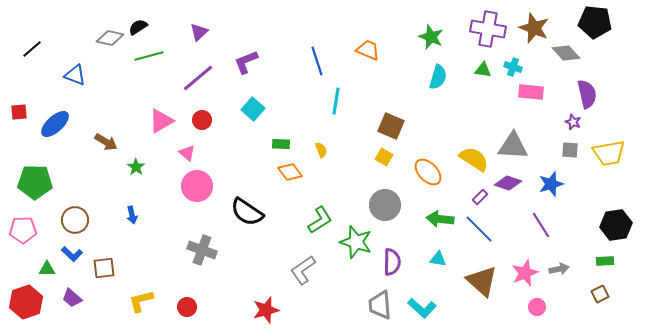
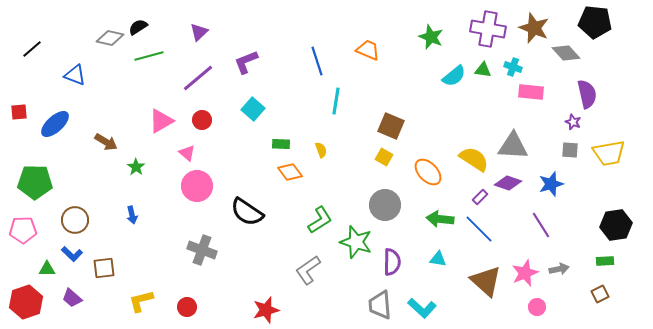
cyan semicircle at (438, 77): moved 16 px right, 1 px up; rotated 35 degrees clockwise
gray L-shape at (303, 270): moved 5 px right
brown triangle at (482, 281): moved 4 px right
